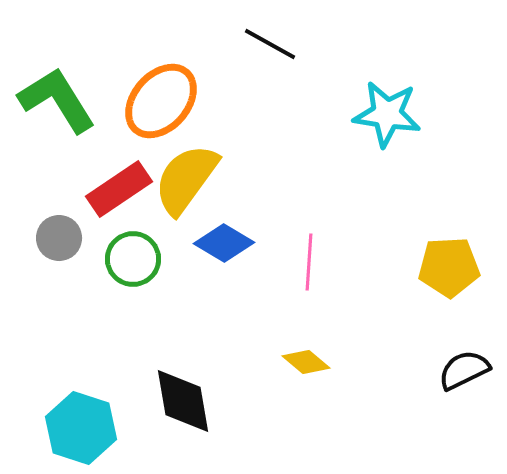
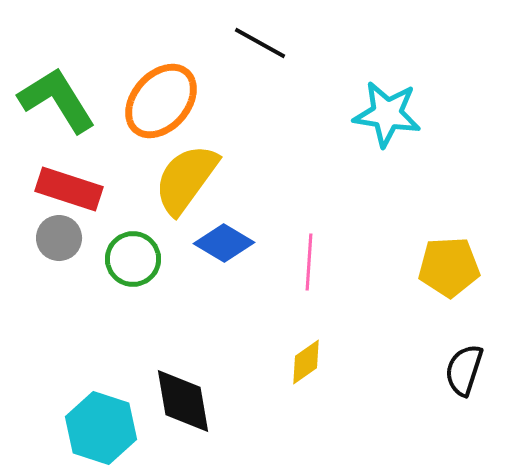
black line: moved 10 px left, 1 px up
red rectangle: moved 50 px left; rotated 52 degrees clockwise
yellow diamond: rotated 75 degrees counterclockwise
black semicircle: rotated 46 degrees counterclockwise
cyan hexagon: moved 20 px right
